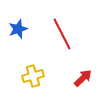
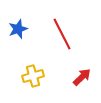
red arrow: moved 1 px left, 1 px up
